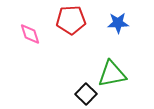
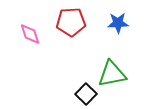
red pentagon: moved 2 px down
